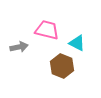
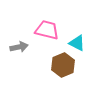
brown hexagon: moved 1 px right, 1 px up; rotated 15 degrees clockwise
